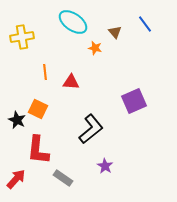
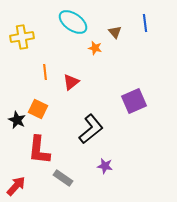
blue line: moved 1 px up; rotated 30 degrees clockwise
red triangle: rotated 42 degrees counterclockwise
red L-shape: moved 1 px right
purple star: rotated 21 degrees counterclockwise
red arrow: moved 7 px down
